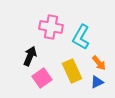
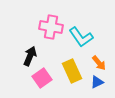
cyan L-shape: rotated 65 degrees counterclockwise
